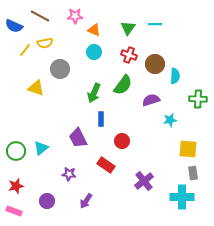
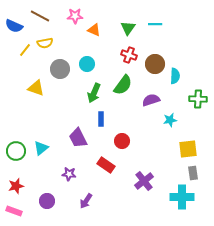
cyan circle: moved 7 px left, 12 px down
yellow square: rotated 12 degrees counterclockwise
